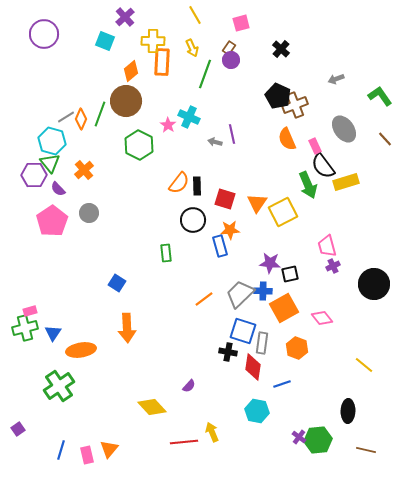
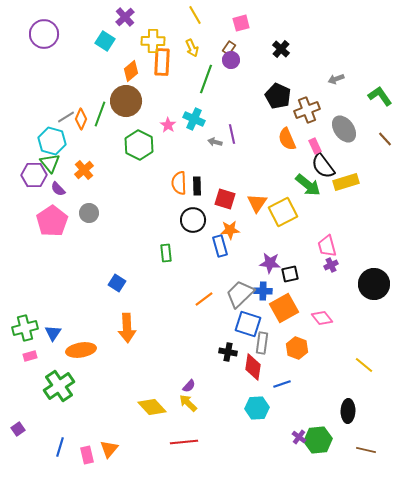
cyan square at (105, 41): rotated 12 degrees clockwise
green line at (205, 74): moved 1 px right, 5 px down
brown cross at (295, 105): moved 12 px right, 5 px down
cyan cross at (189, 117): moved 5 px right, 2 px down
orange semicircle at (179, 183): rotated 140 degrees clockwise
green arrow at (308, 185): rotated 28 degrees counterclockwise
purple cross at (333, 266): moved 2 px left, 1 px up
pink rectangle at (30, 311): moved 45 px down
blue square at (243, 331): moved 5 px right, 7 px up
cyan hexagon at (257, 411): moved 3 px up; rotated 15 degrees counterclockwise
yellow arrow at (212, 432): moved 24 px left, 29 px up; rotated 24 degrees counterclockwise
blue line at (61, 450): moved 1 px left, 3 px up
